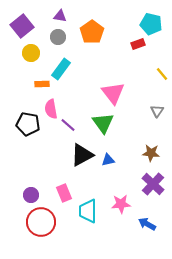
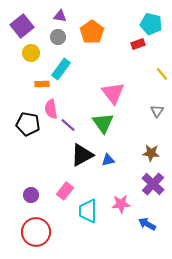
pink rectangle: moved 1 px right, 2 px up; rotated 60 degrees clockwise
red circle: moved 5 px left, 10 px down
